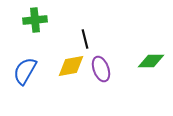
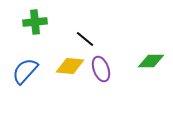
green cross: moved 2 px down
black line: rotated 36 degrees counterclockwise
yellow diamond: moved 1 px left; rotated 16 degrees clockwise
blue semicircle: rotated 12 degrees clockwise
